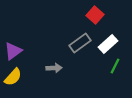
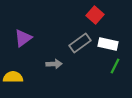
white rectangle: rotated 54 degrees clockwise
purple triangle: moved 10 px right, 13 px up
gray arrow: moved 4 px up
yellow semicircle: rotated 132 degrees counterclockwise
